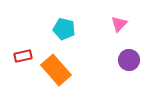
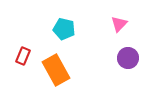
red rectangle: rotated 54 degrees counterclockwise
purple circle: moved 1 px left, 2 px up
orange rectangle: rotated 12 degrees clockwise
